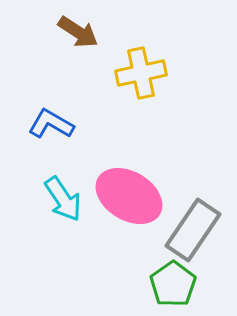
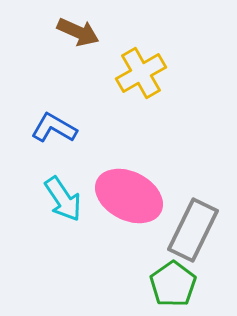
brown arrow: rotated 9 degrees counterclockwise
yellow cross: rotated 18 degrees counterclockwise
blue L-shape: moved 3 px right, 4 px down
pink ellipse: rotated 4 degrees counterclockwise
gray rectangle: rotated 8 degrees counterclockwise
